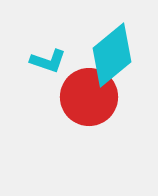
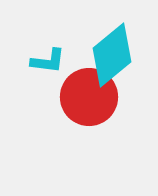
cyan L-shape: rotated 12 degrees counterclockwise
